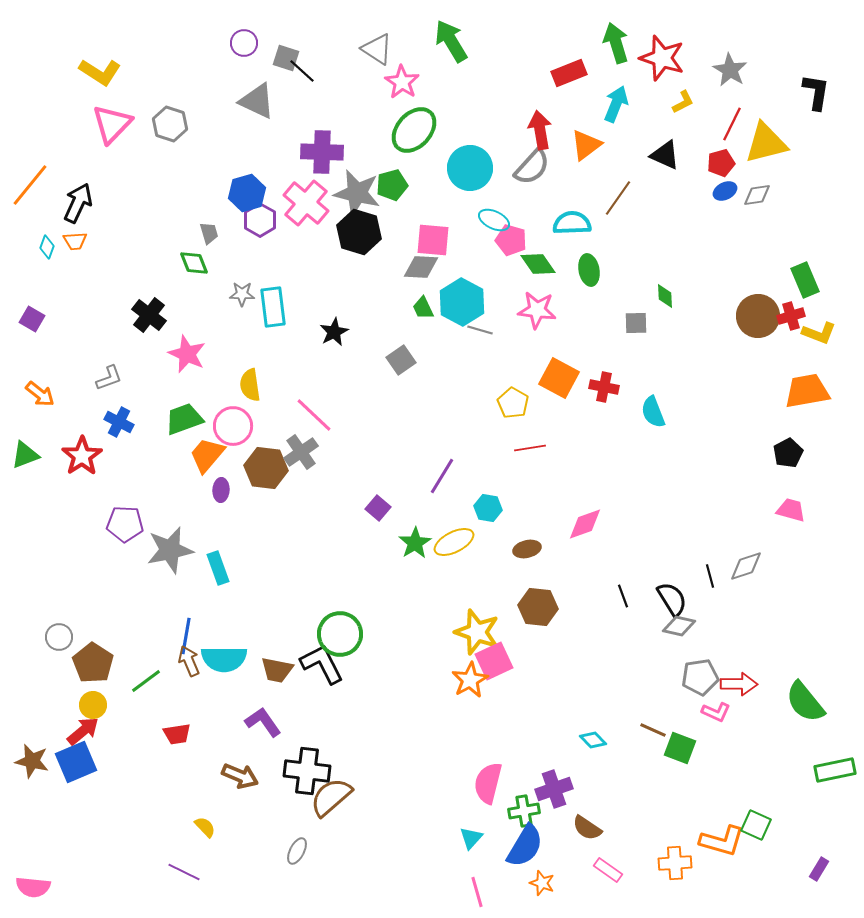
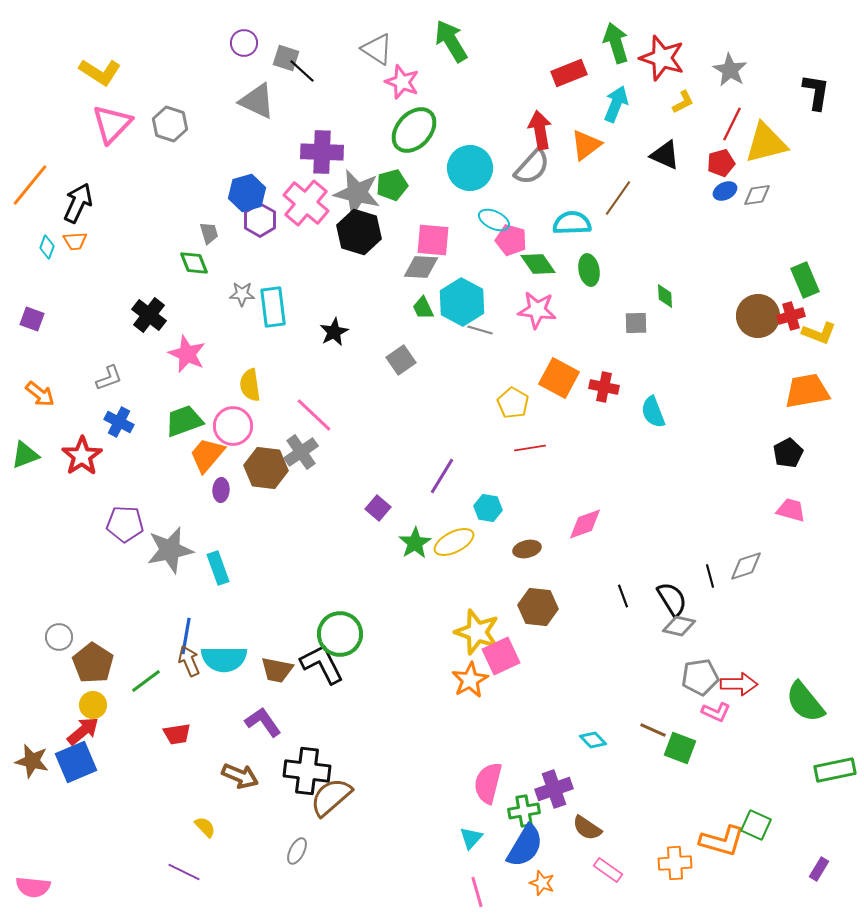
pink star at (402, 82): rotated 12 degrees counterclockwise
purple square at (32, 319): rotated 10 degrees counterclockwise
green trapezoid at (184, 419): moved 2 px down
pink square at (494, 661): moved 7 px right, 5 px up
